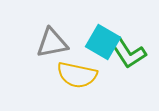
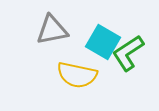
gray triangle: moved 13 px up
green L-shape: rotated 90 degrees clockwise
